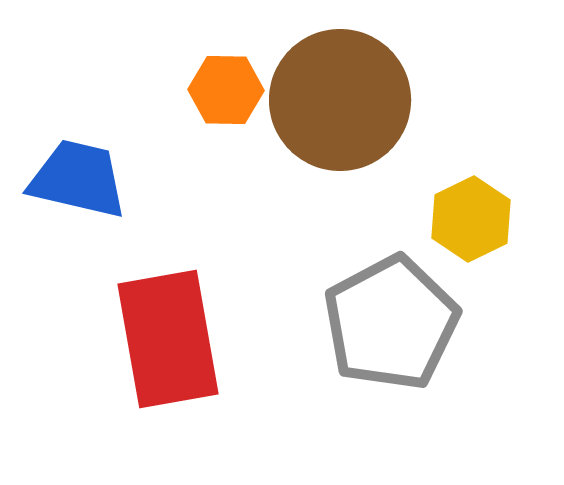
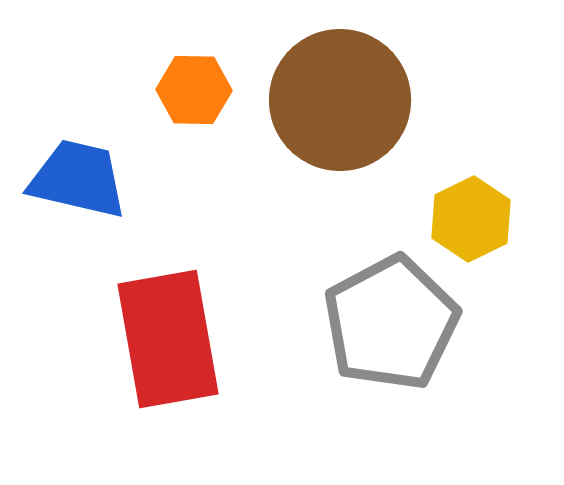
orange hexagon: moved 32 px left
